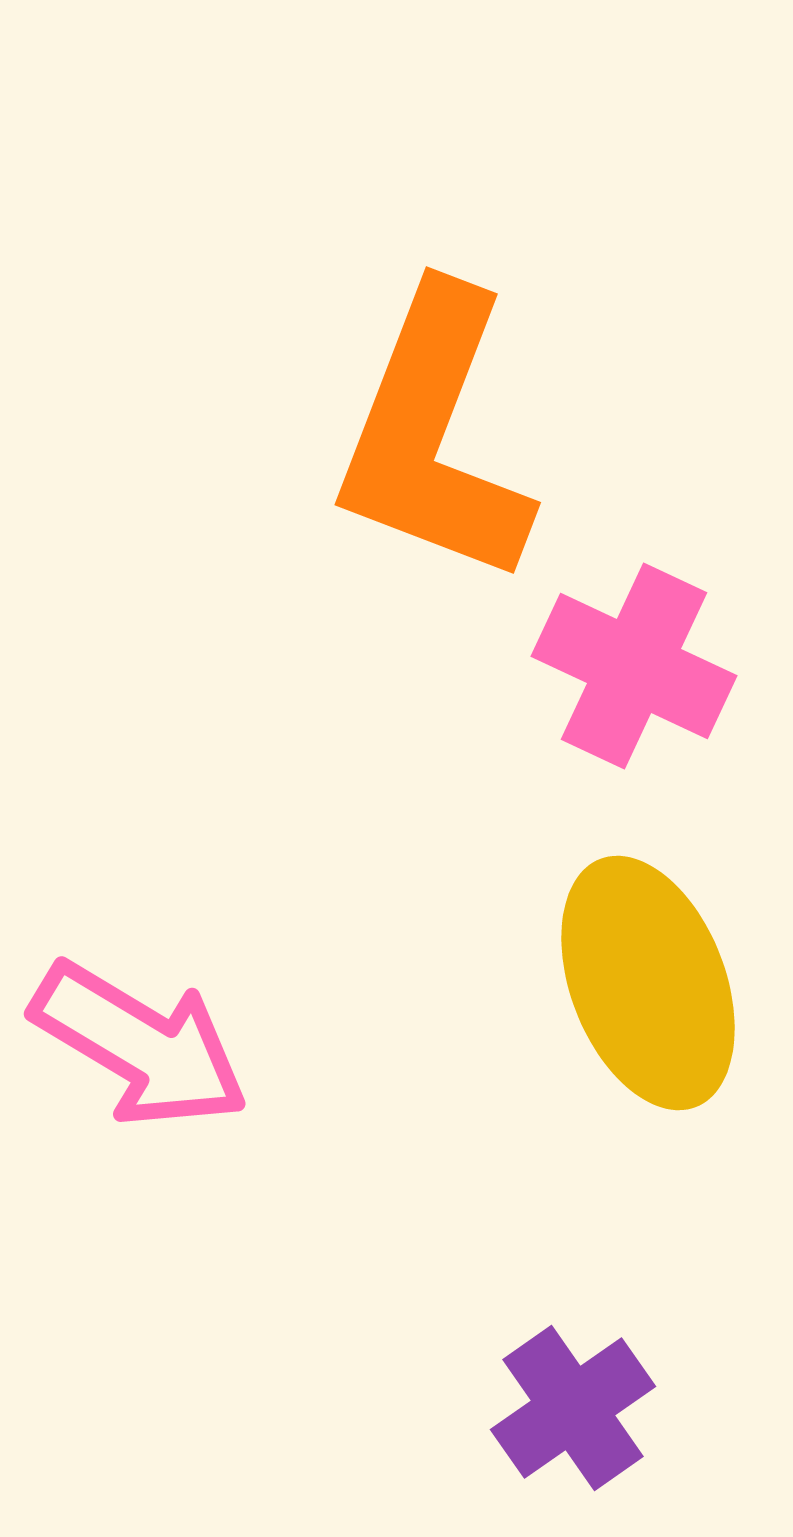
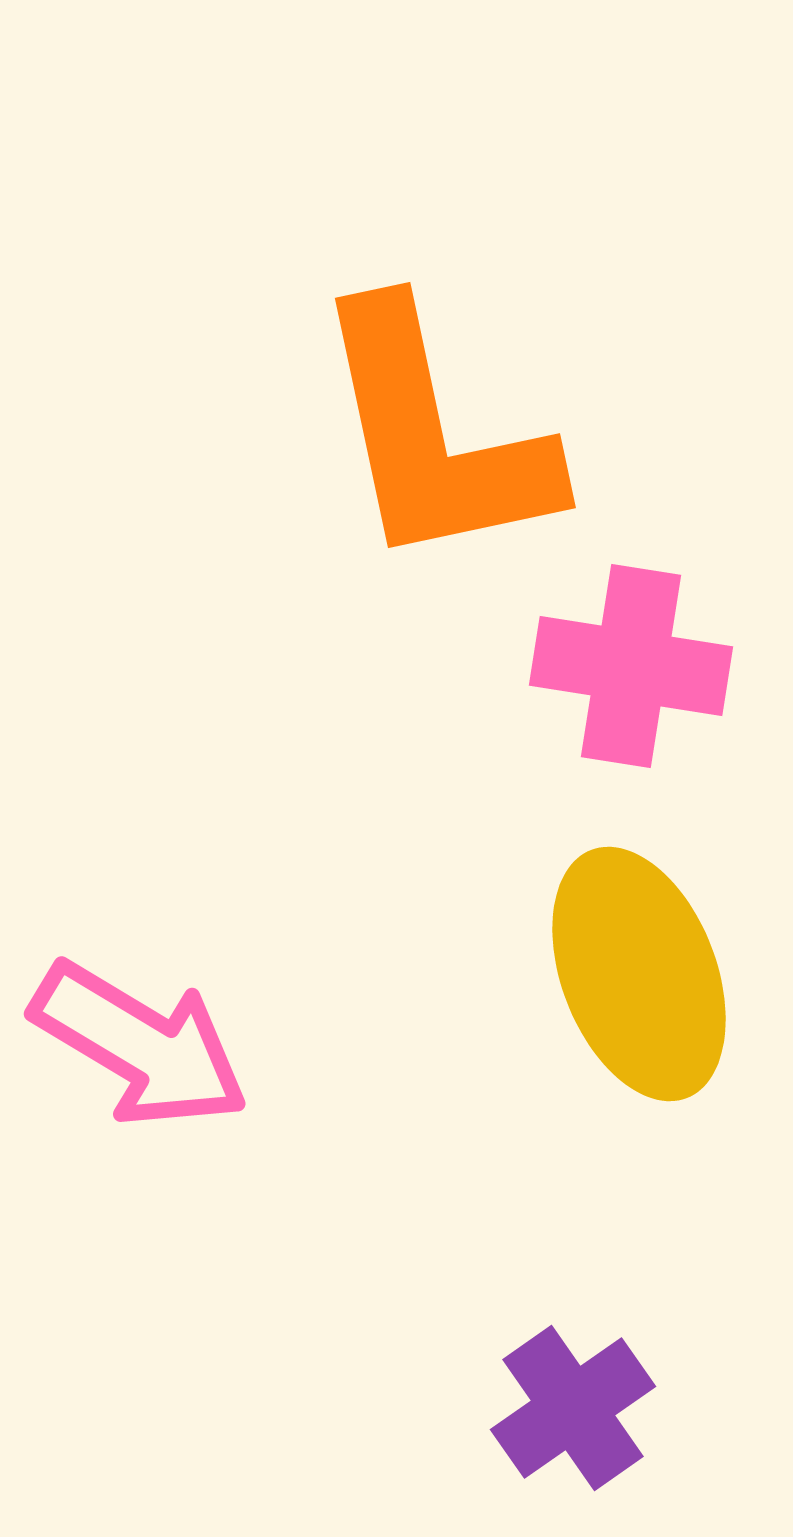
orange L-shape: rotated 33 degrees counterclockwise
pink cross: moved 3 px left; rotated 16 degrees counterclockwise
yellow ellipse: moved 9 px left, 9 px up
